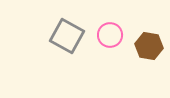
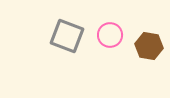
gray square: rotated 8 degrees counterclockwise
